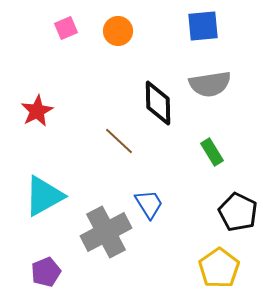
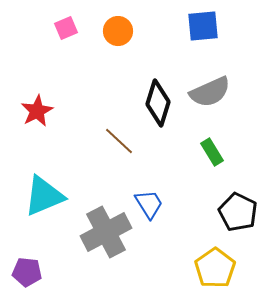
gray semicircle: moved 8 px down; rotated 15 degrees counterclockwise
black diamond: rotated 18 degrees clockwise
cyan triangle: rotated 6 degrees clockwise
yellow pentagon: moved 4 px left
purple pentagon: moved 19 px left; rotated 28 degrees clockwise
